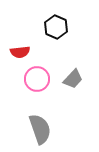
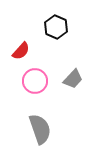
red semicircle: moved 1 px right, 1 px up; rotated 42 degrees counterclockwise
pink circle: moved 2 px left, 2 px down
